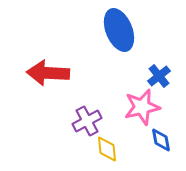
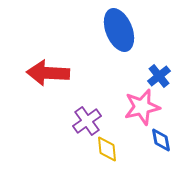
purple cross: rotated 8 degrees counterclockwise
